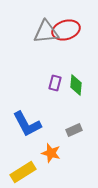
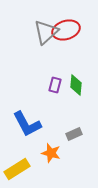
gray triangle: rotated 36 degrees counterclockwise
purple rectangle: moved 2 px down
gray rectangle: moved 4 px down
yellow rectangle: moved 6 px left, 3 px up
